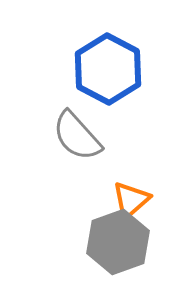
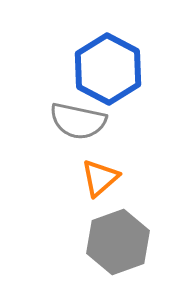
gray semicircle: moved 1 px right, 15 px up; rotated 36 degrees counterclockwise
orange triangle: moved 31 px left, 22 px up
